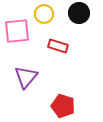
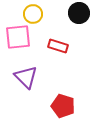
yellow circle: moved 11 px left
pink square: moved 1 px right, 6 px down
purple triangle: rotated 25 degrees counterclockwise
